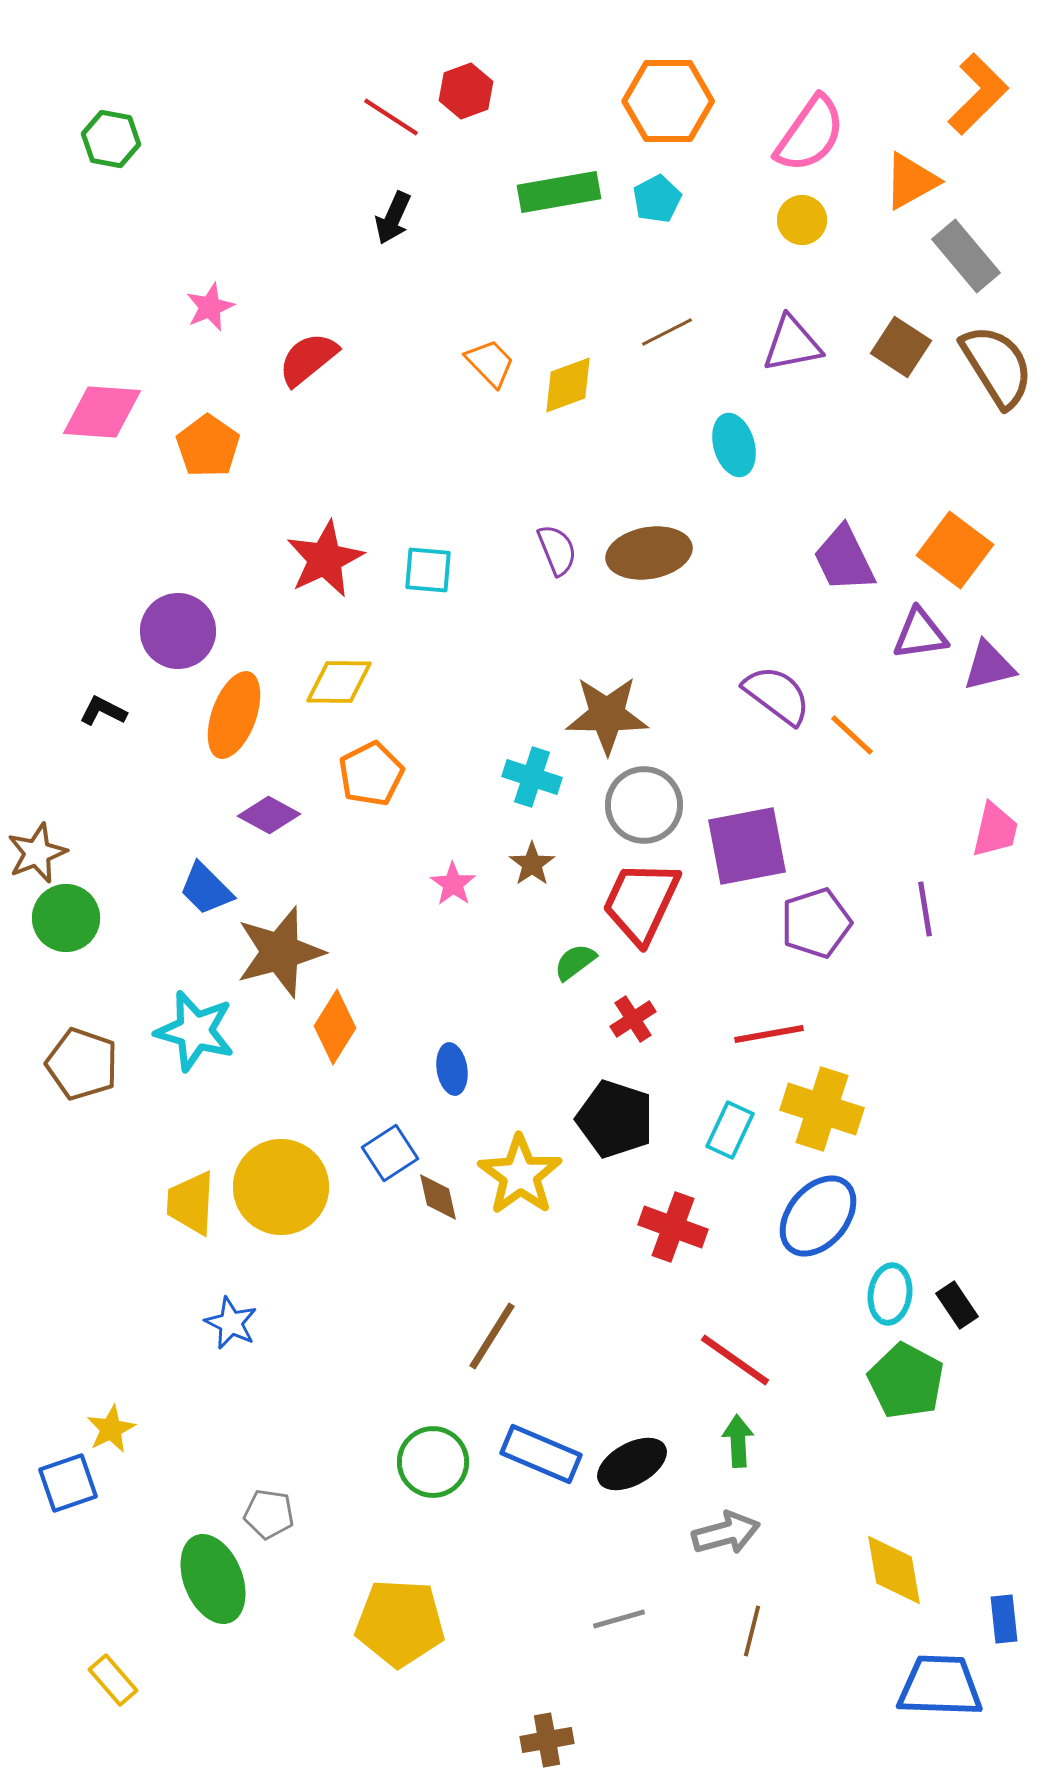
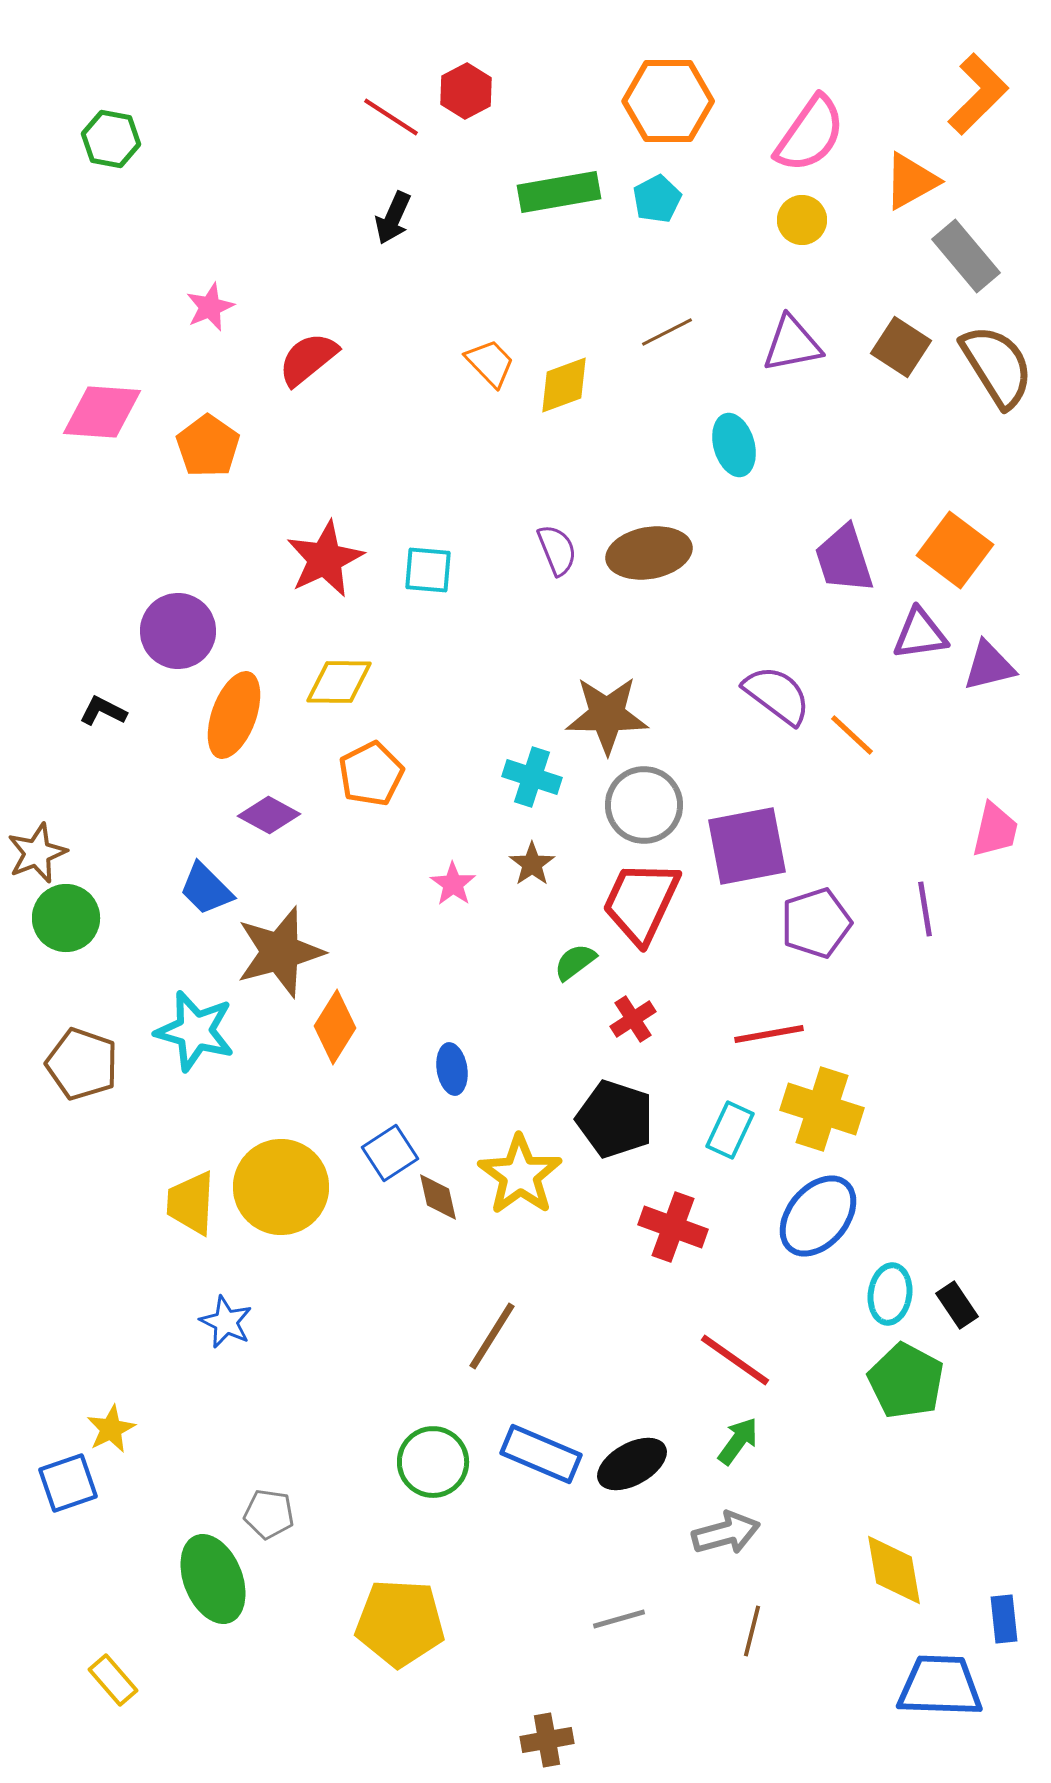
red hexagon at (466, 91): rotated 8 degrees counterclockwise
yellow diamond at (568, 385): moved 4 px left
purple trapezoid at (844, 559): rotated 8 degrees clockwise
blue star at (231, 1323): moved 5 px left, 1 px up
green arrow at (738, 1441): rotated 39 degrees clockwise
